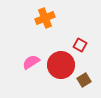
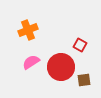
orange cross: moved 17 px left, 12 px down
red circle: moved 2 px down
brown square: rotated 24 degrees clockwise
